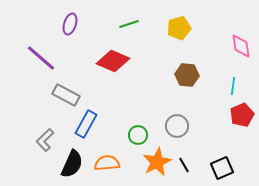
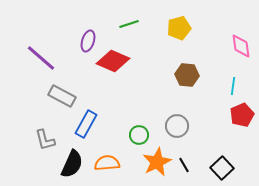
purple ellipse: moved 18 px right, 17 px down
gray rectangle: moved 4 px left, 1 px down
green circle: moved 1 px right
gray L-shape: rotated 60 degrees counterclockwise
black square: rotated 20 degrees counterclockwise
